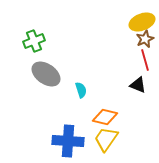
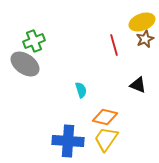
red line: moved 31 px left, 15 px up
gray ellipse: moved 21 px left, 10 px up
